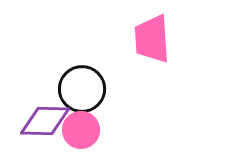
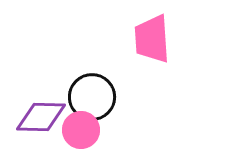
black circle: moved 10 px right, 8 px down
purple diamond: moved 4 px left, 4 px up
